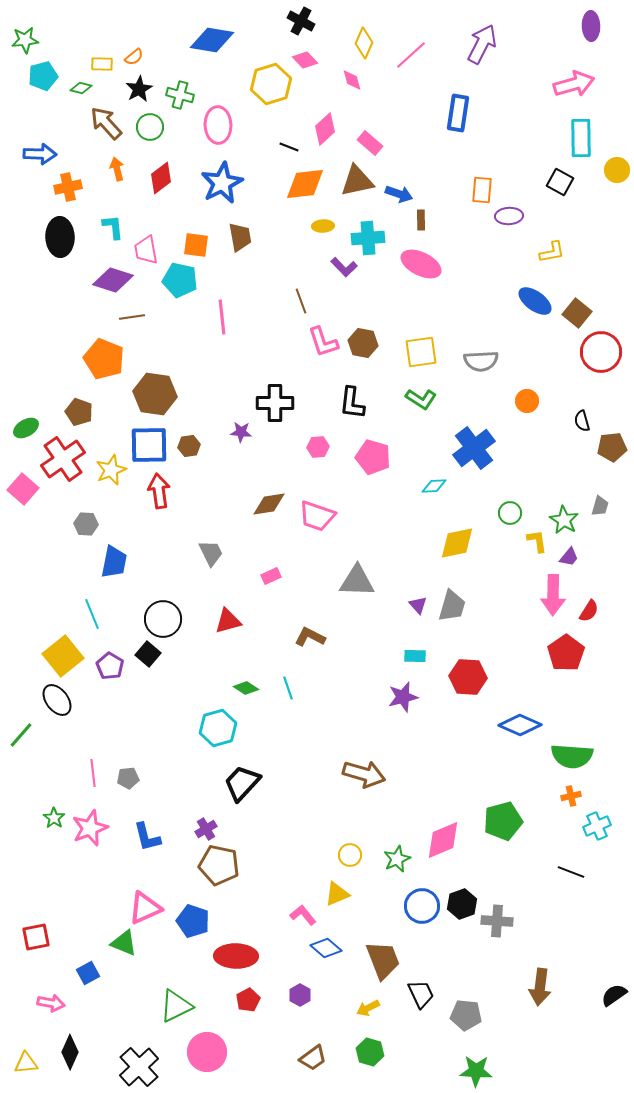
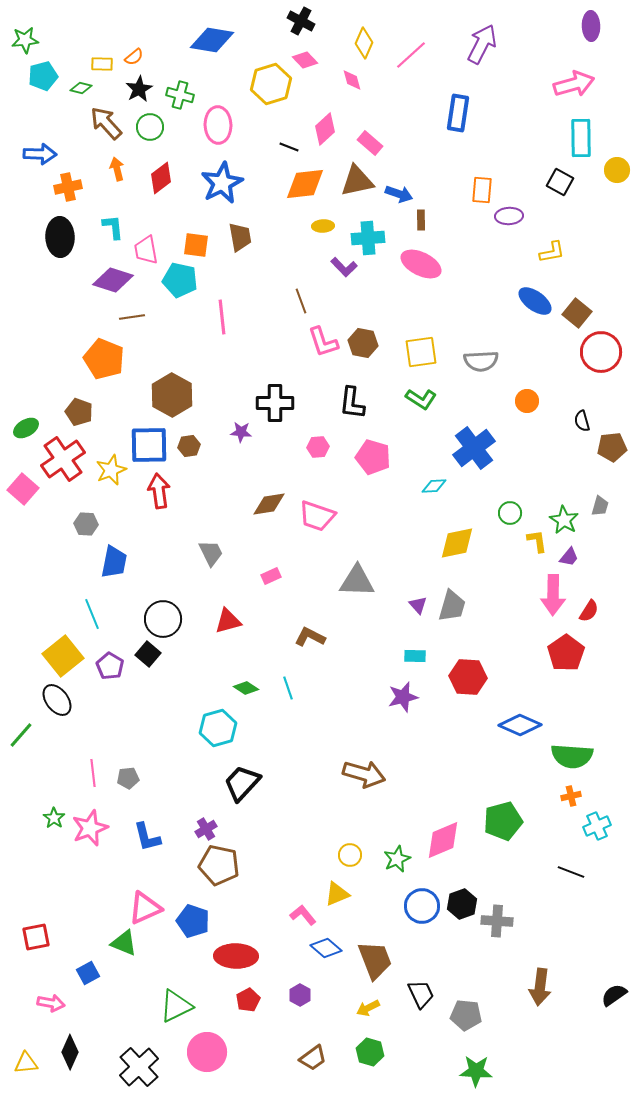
brown hexagon at (155, 394): moved 17 px right, 1 px down; rotated 21 degrees clockwise
brown trapezoid at (383, 960): moved 8 px left
